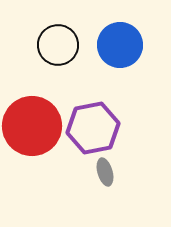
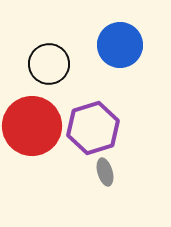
black circle: moved 9 px left, 19 px down
purple hexagon: rotated 6 degrees counterclockwise
